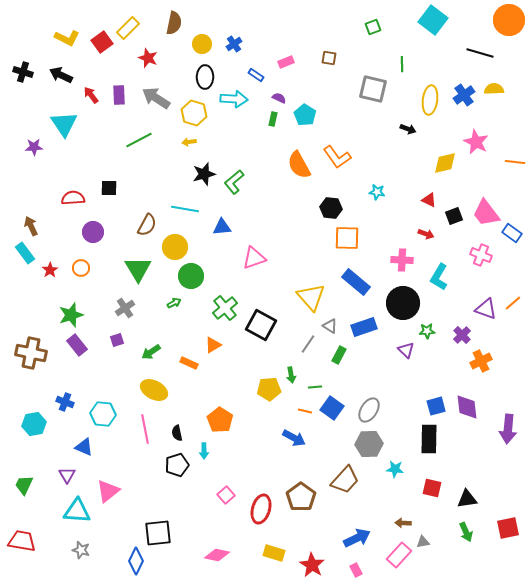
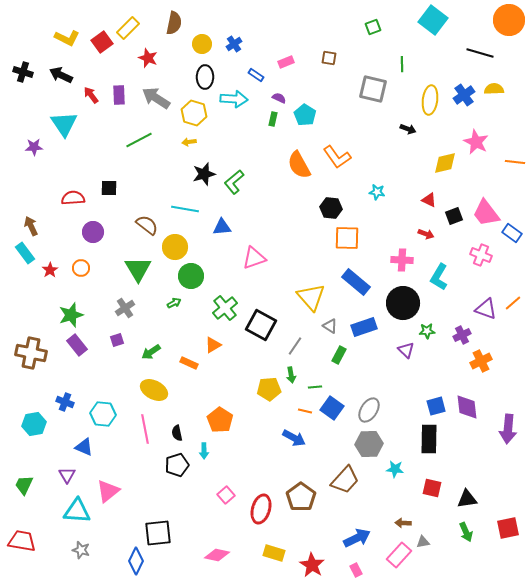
brown semicircle at (147, 225): rotated 80 degrees counterclockwise
purple cross at (462, 335): rotated 18 degrees clockwise
gray line at (308, 344): moved 13 px left, 2 px down
